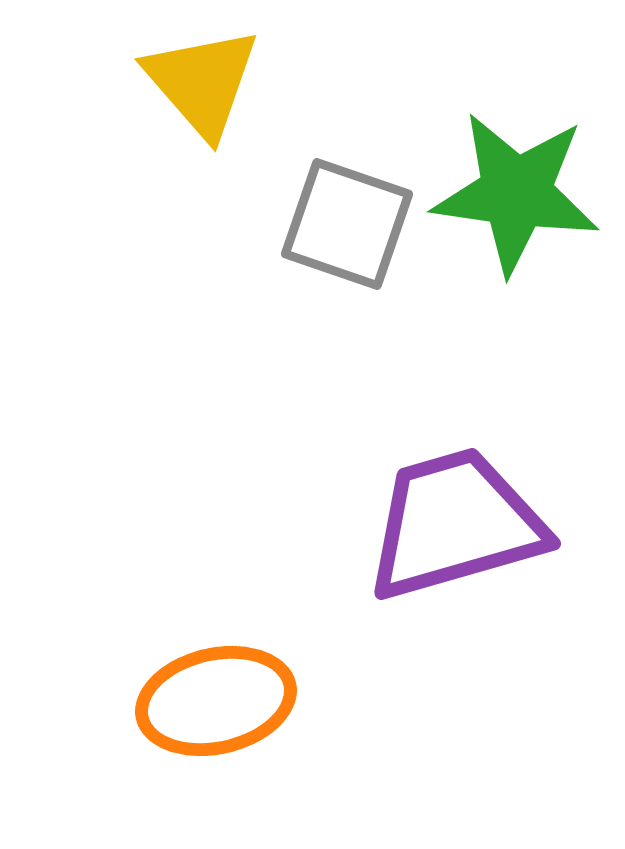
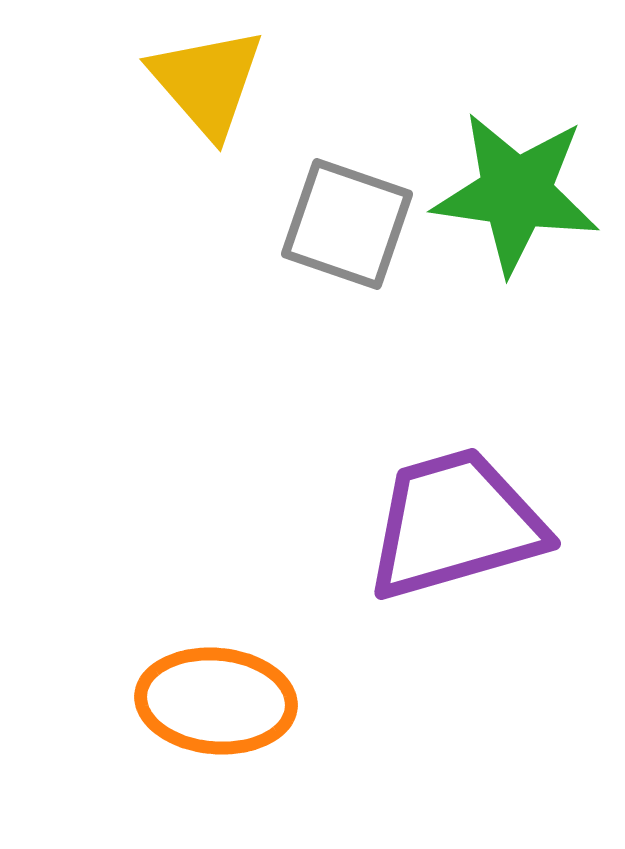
yellow triangle: moved 5 px right
orange ellipse: rotated 18 degrees clockwise
